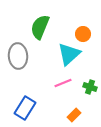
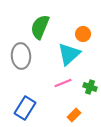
gray ellipse: moved 3 px right
